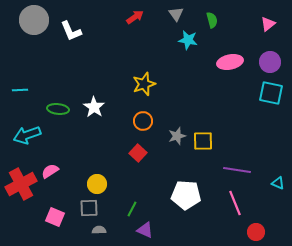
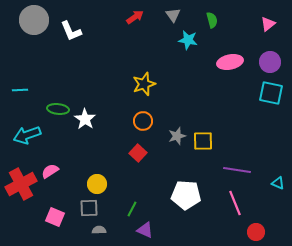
gray triangle: moved 3 px left, 1 px down
white star: moved 9 px left, 12 px down
